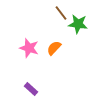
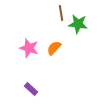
brown line: rotated 28 degrees clockwise
